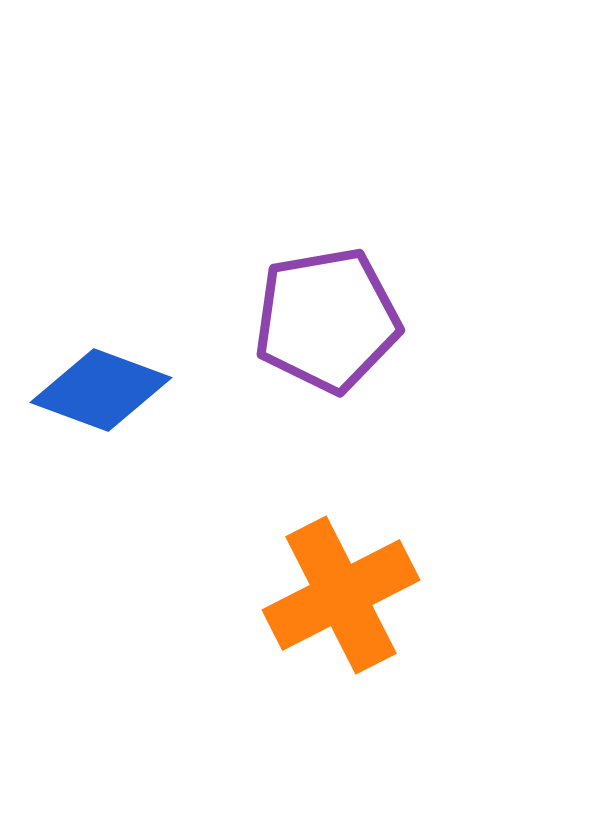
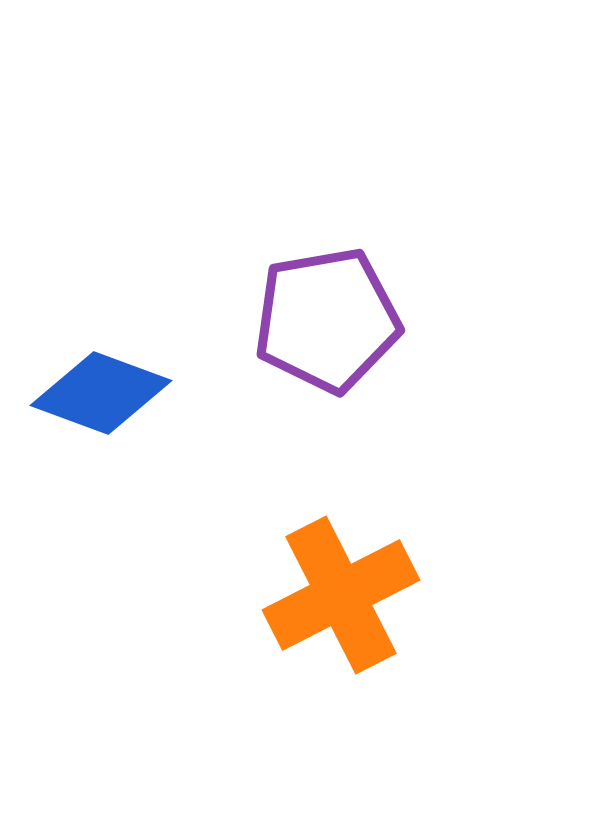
blue diamond: moved 3 px down
